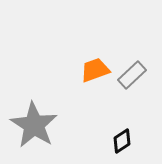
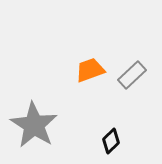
orange trapezoid: moved 5 px left
black diamond: moved 11 px left; rotated 10 degrees counterclockwise
